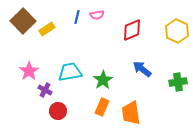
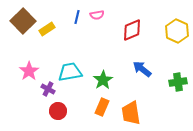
purple cross: moved 3 px right, 1 px up
